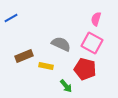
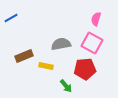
gray semicircle: rotated 36 degrees counterclockwise
red pentagon: rotated 20 degrees counterclockwise
